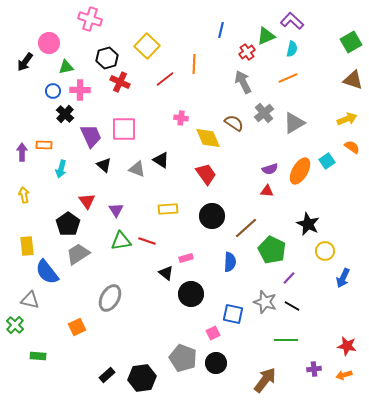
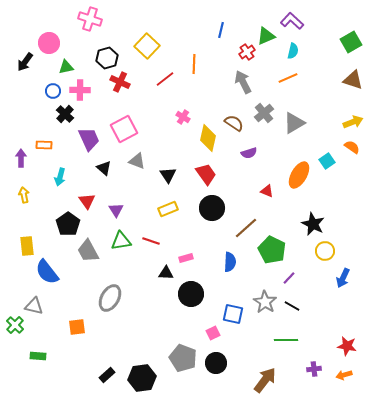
cyan semicircle at (292, 49): moved 1 px right, 2 px down
pink cross at (181, 118): moved 2 px right, 1 px up; rotated 24 degrees clockwise
yellow arrow at (347, 119): moved 6 px right, 3 px down
pink square at (124, 129): rotated 28 degrees counterclockwise
purple trapezoid at (91, 136): moved 2 px left, 3 px down
yellow diamond at (208, 138): rotated 36 degrees clockwise
purple arrow at (22, 152): moved 1 px left, 6 px down
black triangle at (161, 160): moved 7 px right, 15 px down; rotated 24 degrees clockwise
black triangle at (104, 165): moved 3 px down
cyan arrow at (61, 169): moved 1 px left, 8 px down
gray triangle at (137, 169): moved 8 px up
purple semicircle at (270, 169): moved 21 px left, 16 px up
orange ellipse at (300, 171): moved 1 px left, 4 px down
red triangle at (267, 191): rotated 16 degrees clockwise
yellow rectangle at (168, 209): rotated 18 degrees counterclockwise
black circle at (212, 216): moved 8 px up
black star at (308, 224): moved 5 px right
red line at (147, 241): moved 4 px right
gray trapezoid at (78, 254): moved 10 px right, 3 px up; rotated 85 degrees counterclockwise
black triangle at (166, 273): rotated 35 degrees counterclockwise
gray triangle at (30, 300): moved 4 px right, 6 px down
gray star at (265, 302): rotated 15 degrees clockwise
orange square at (77, 327): rotated 18 degrees clockwise
